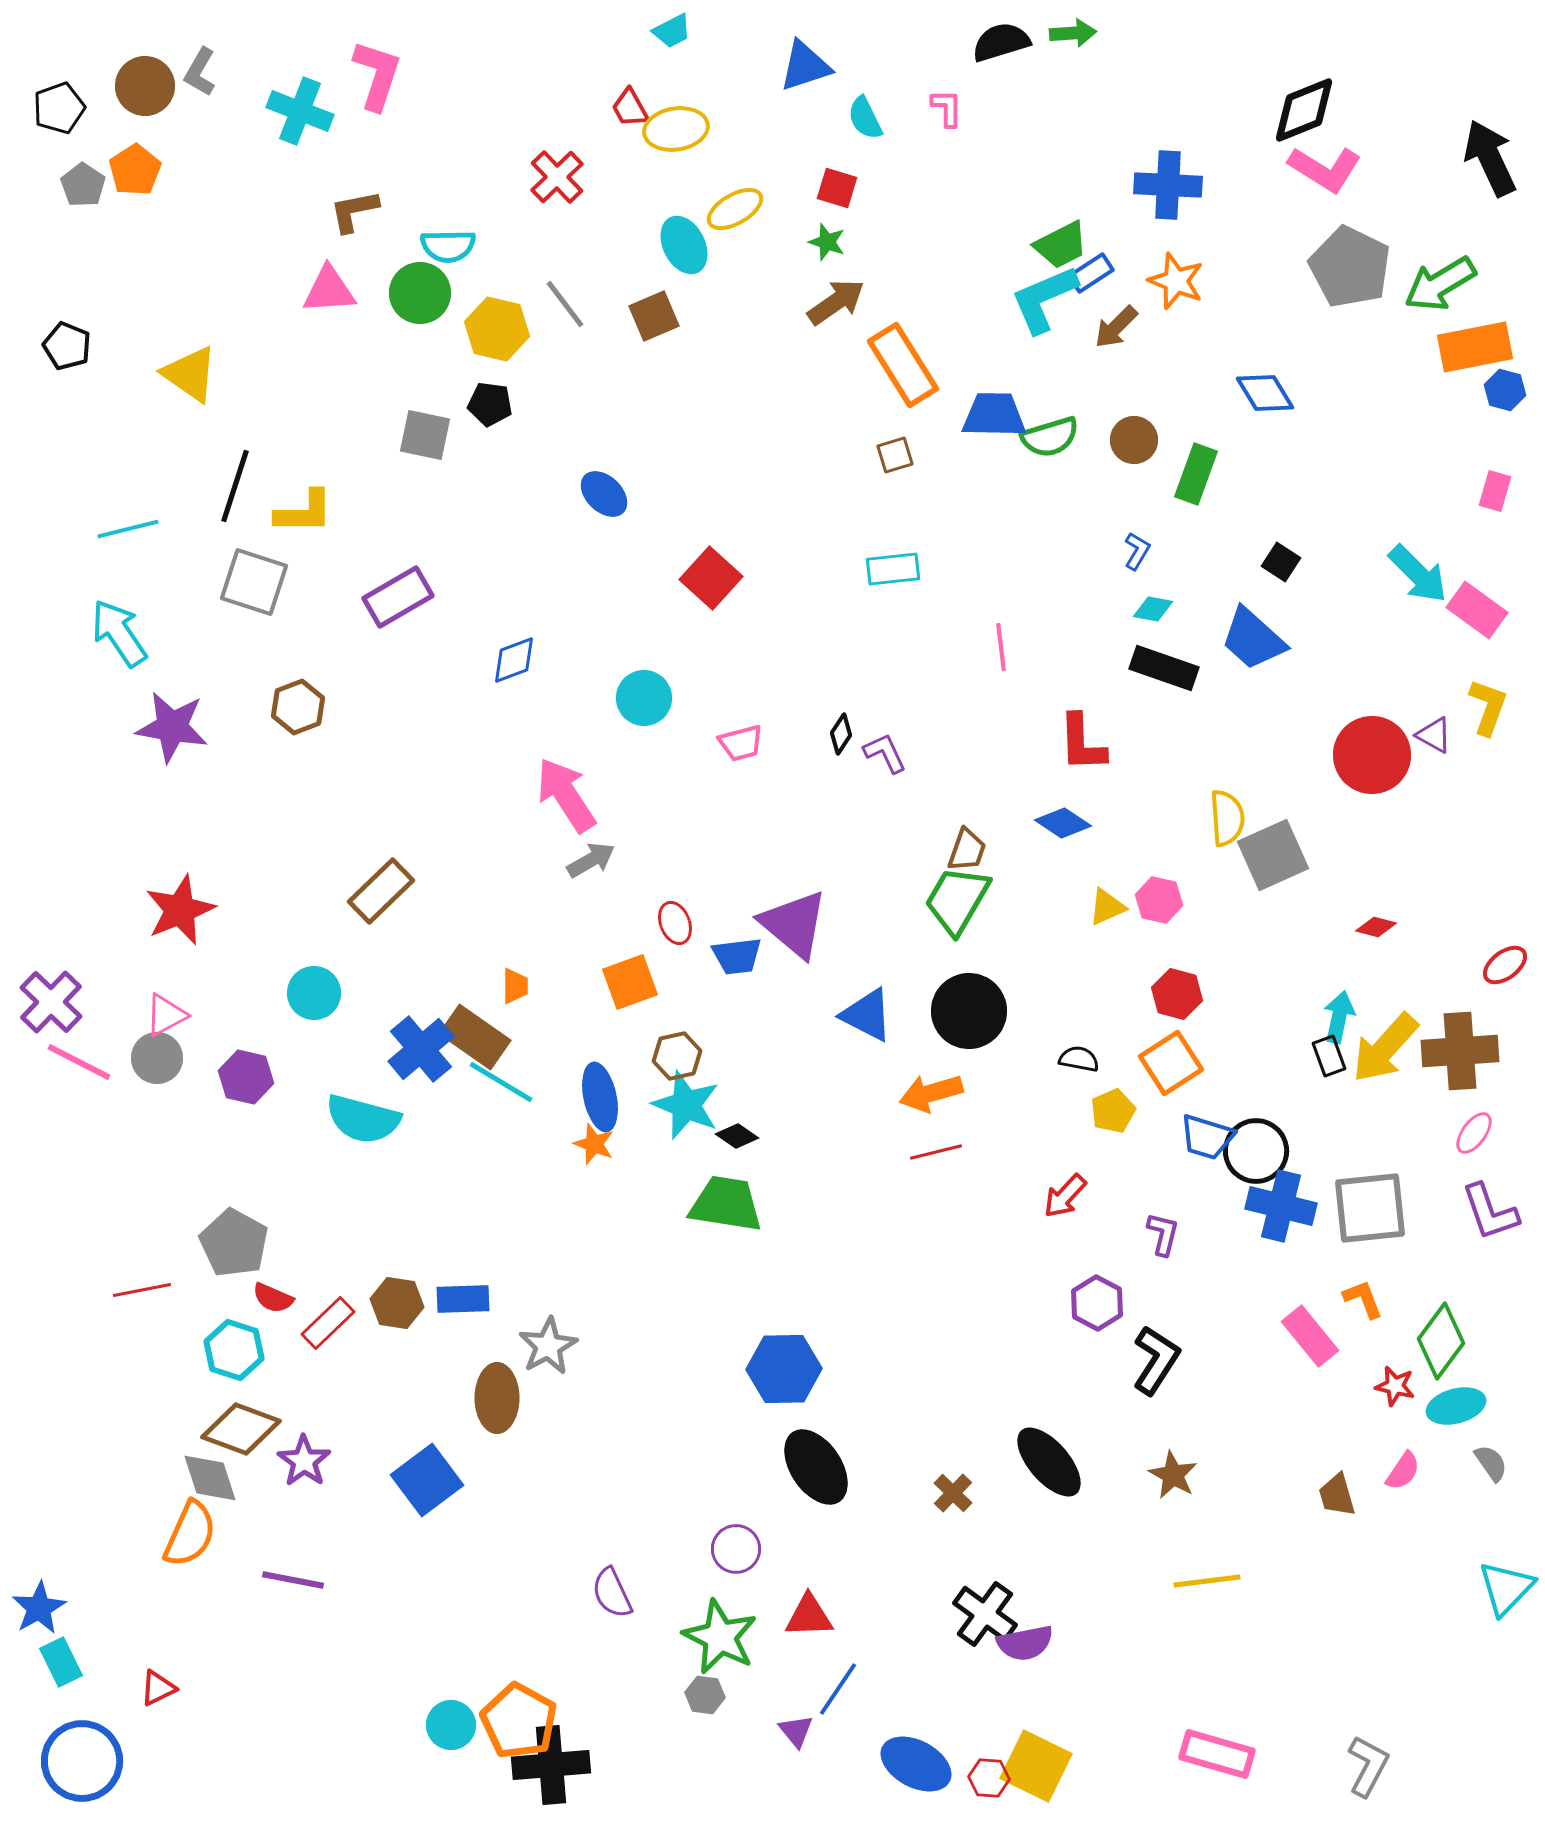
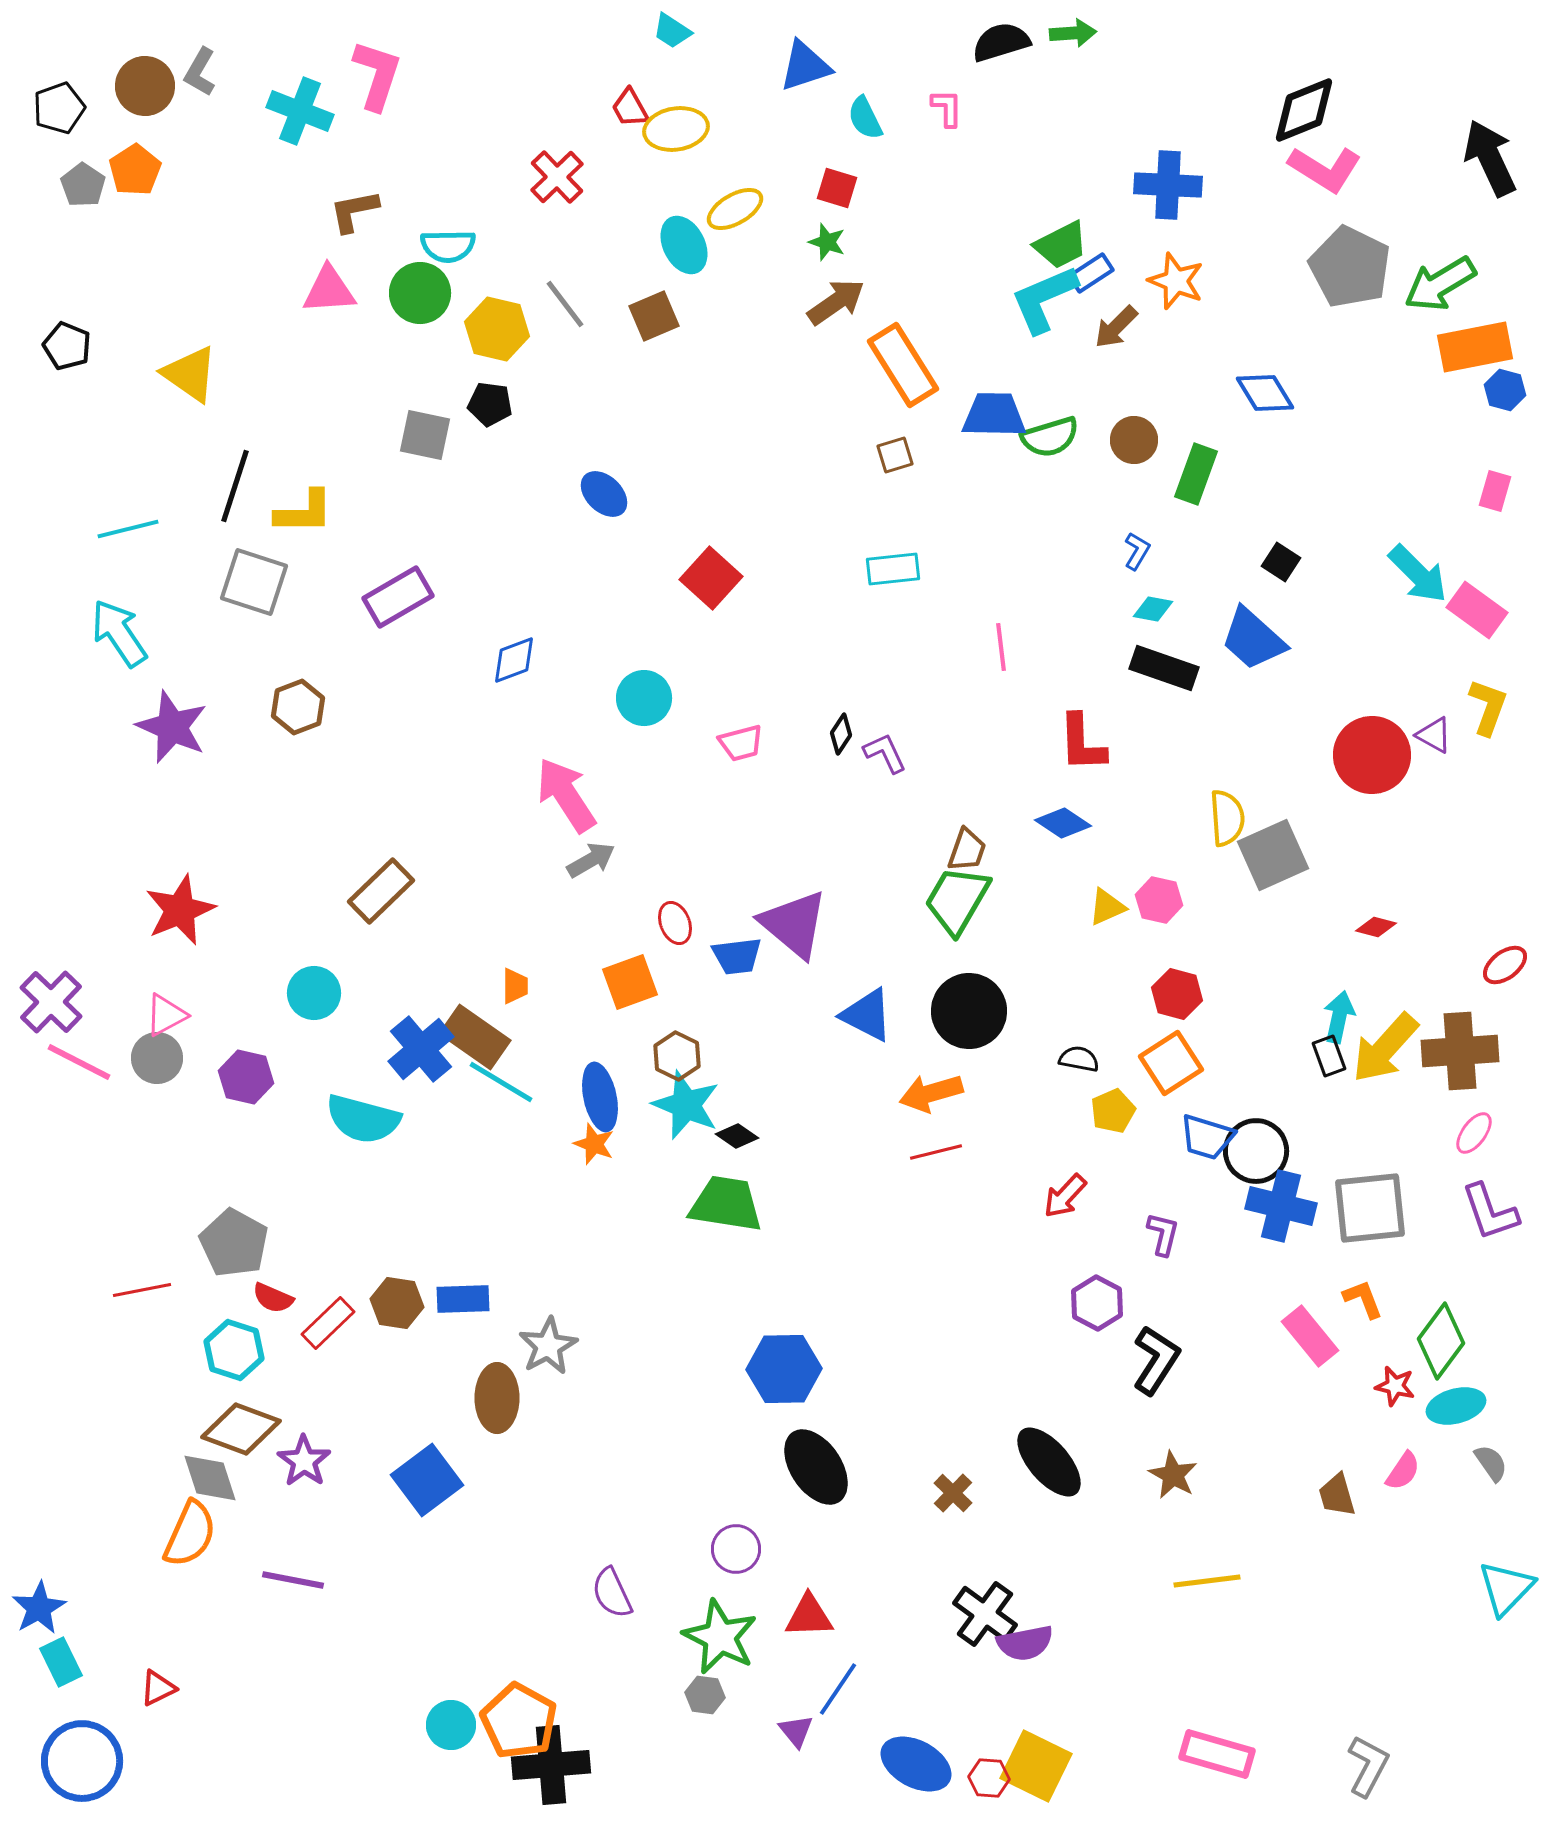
cyan trapezoid at (672, 31): rotated 60 degrees clockwise
purple star at (172, 727): rotated 14 degrees clockwise
brown hexagon at (677, 1056): rotated 21 degrees counterclockwise
